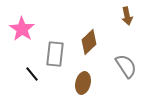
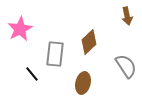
pink star: moved 2 px left; rotated 10 degrees clockwise
